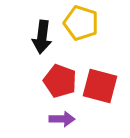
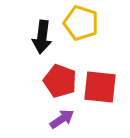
red square: moved 1 px down; rotated 9 degrees counterclockwise
purple arrow: rotated 35 degrees counterclockwise
